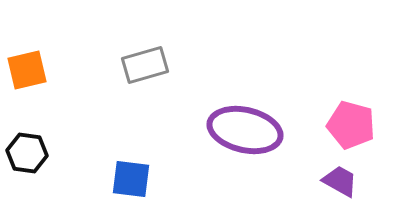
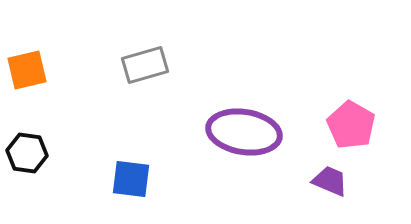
pink pentagon: rotated 15 degrees clockwise
purple ellipse: moved 1 px left, 2 px down; rotated 4 degrees counterclockwise
purple trapezoid: moved 10 px left; rotated 6 degrees counterclockwise
